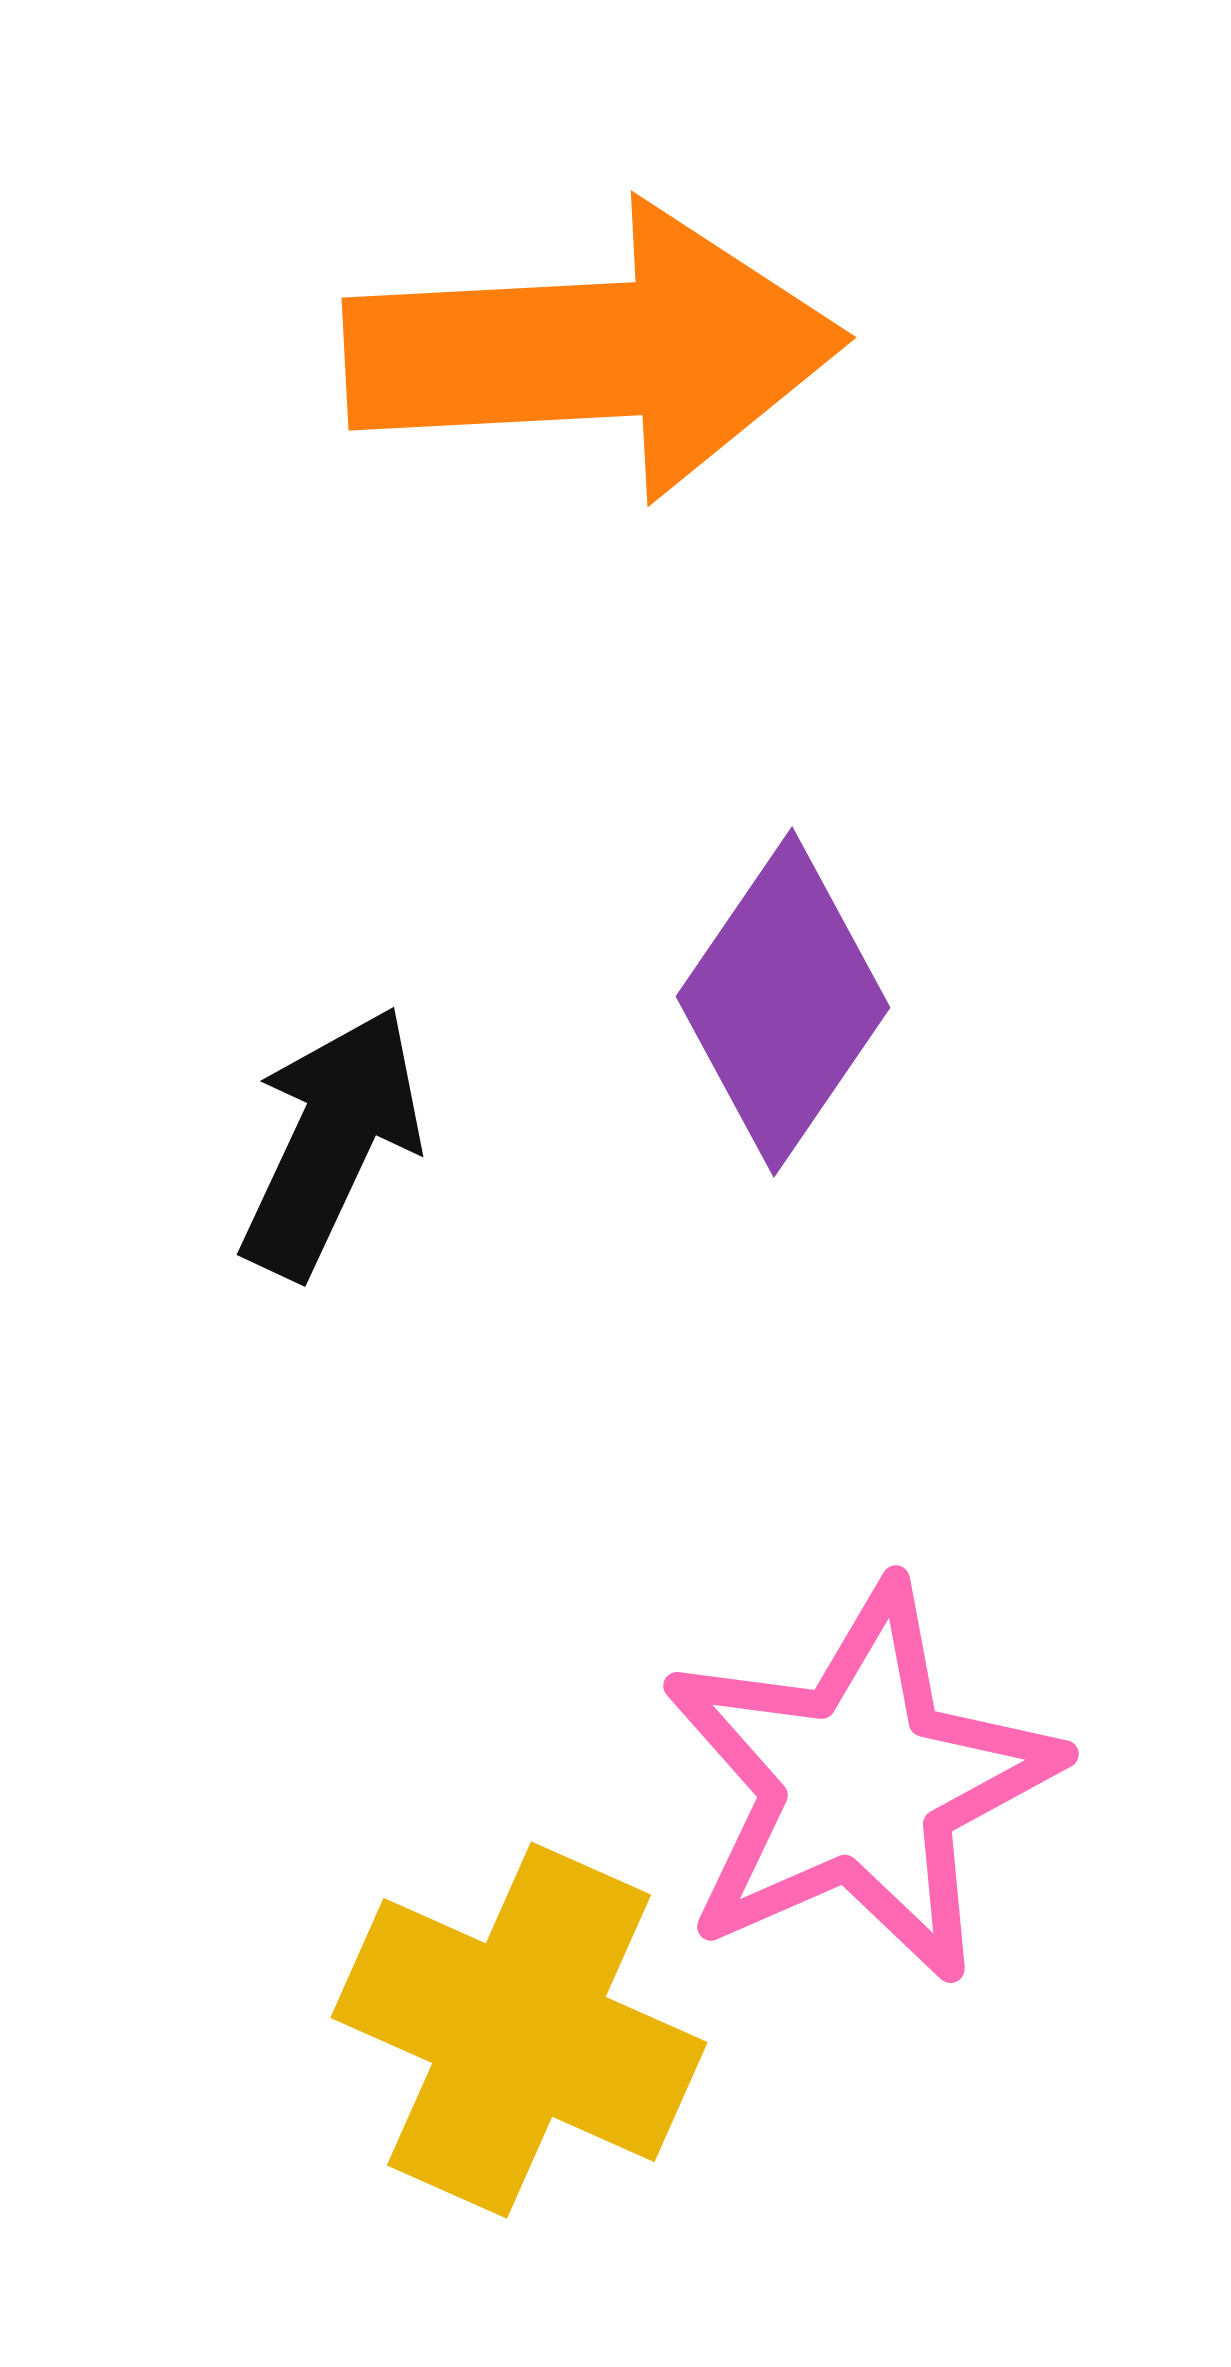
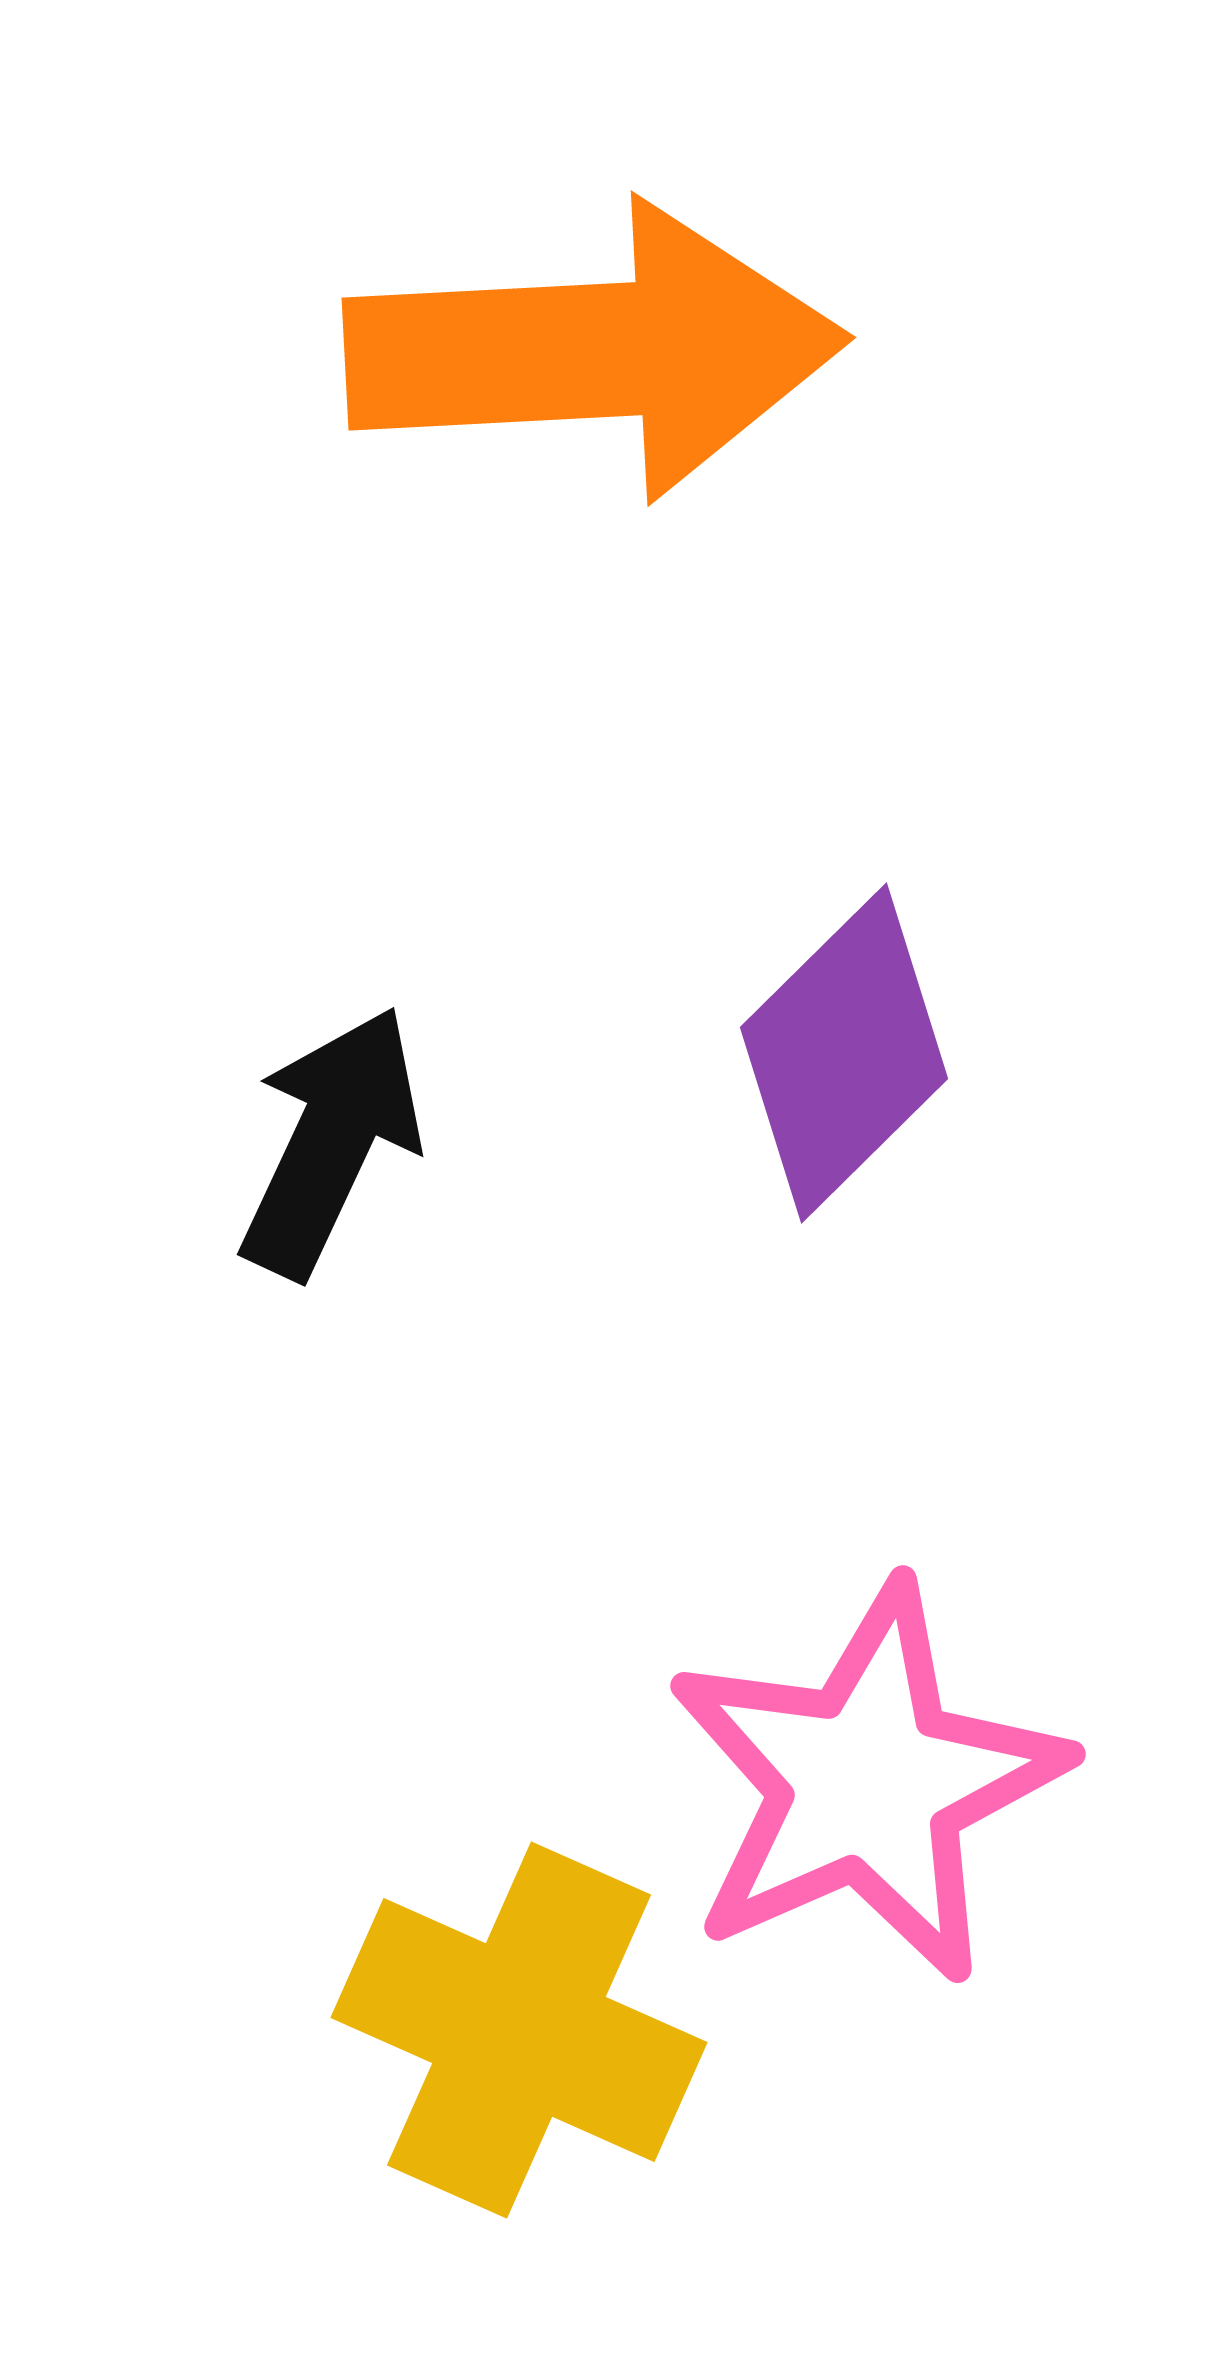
purple diamond: moved 61 px right, 51 px down; rotated 11 degrees clockwise
pink star: moved 7 px right
